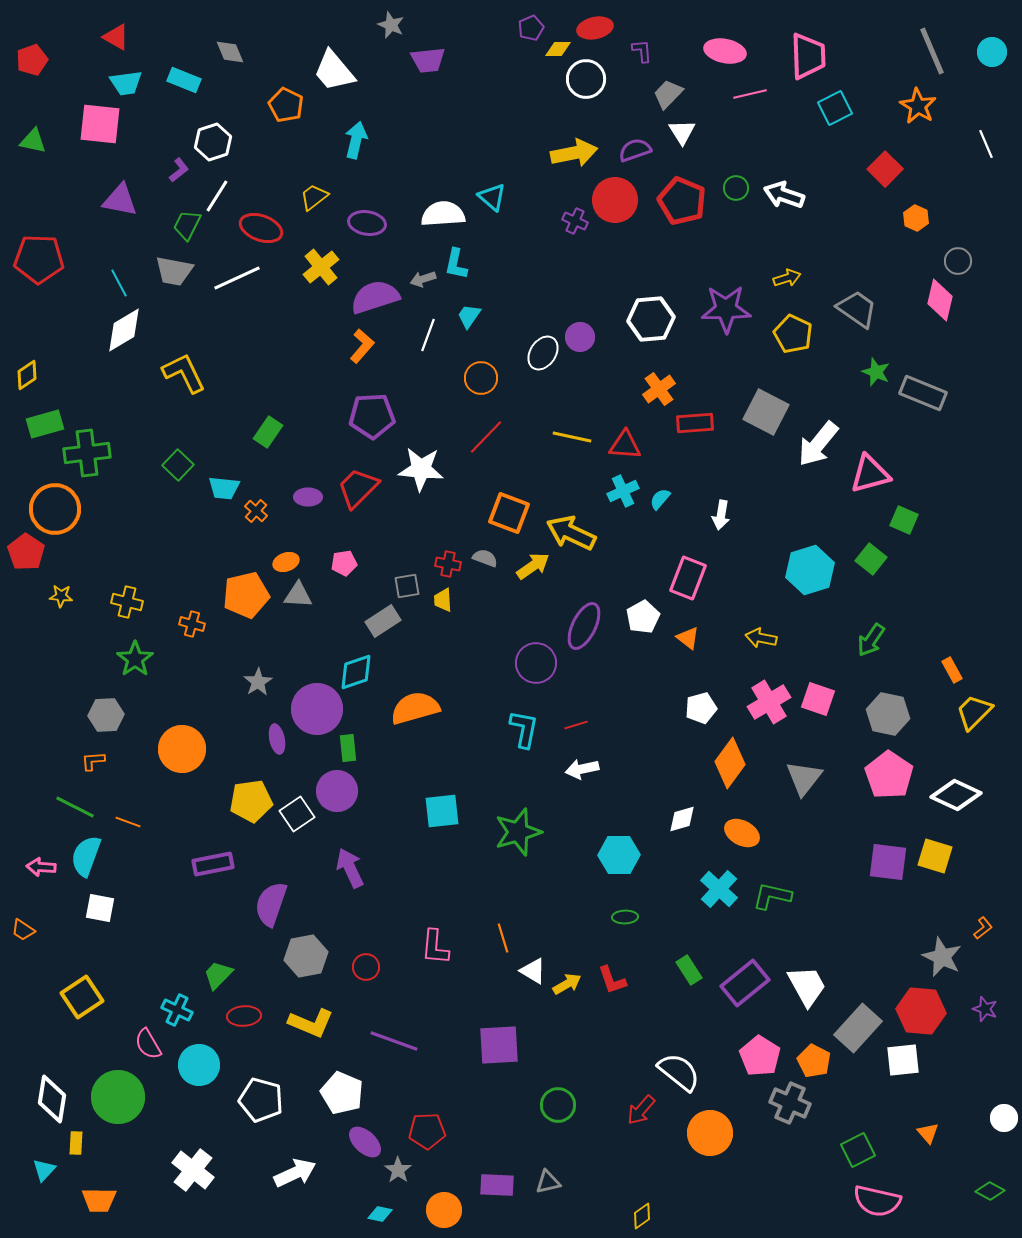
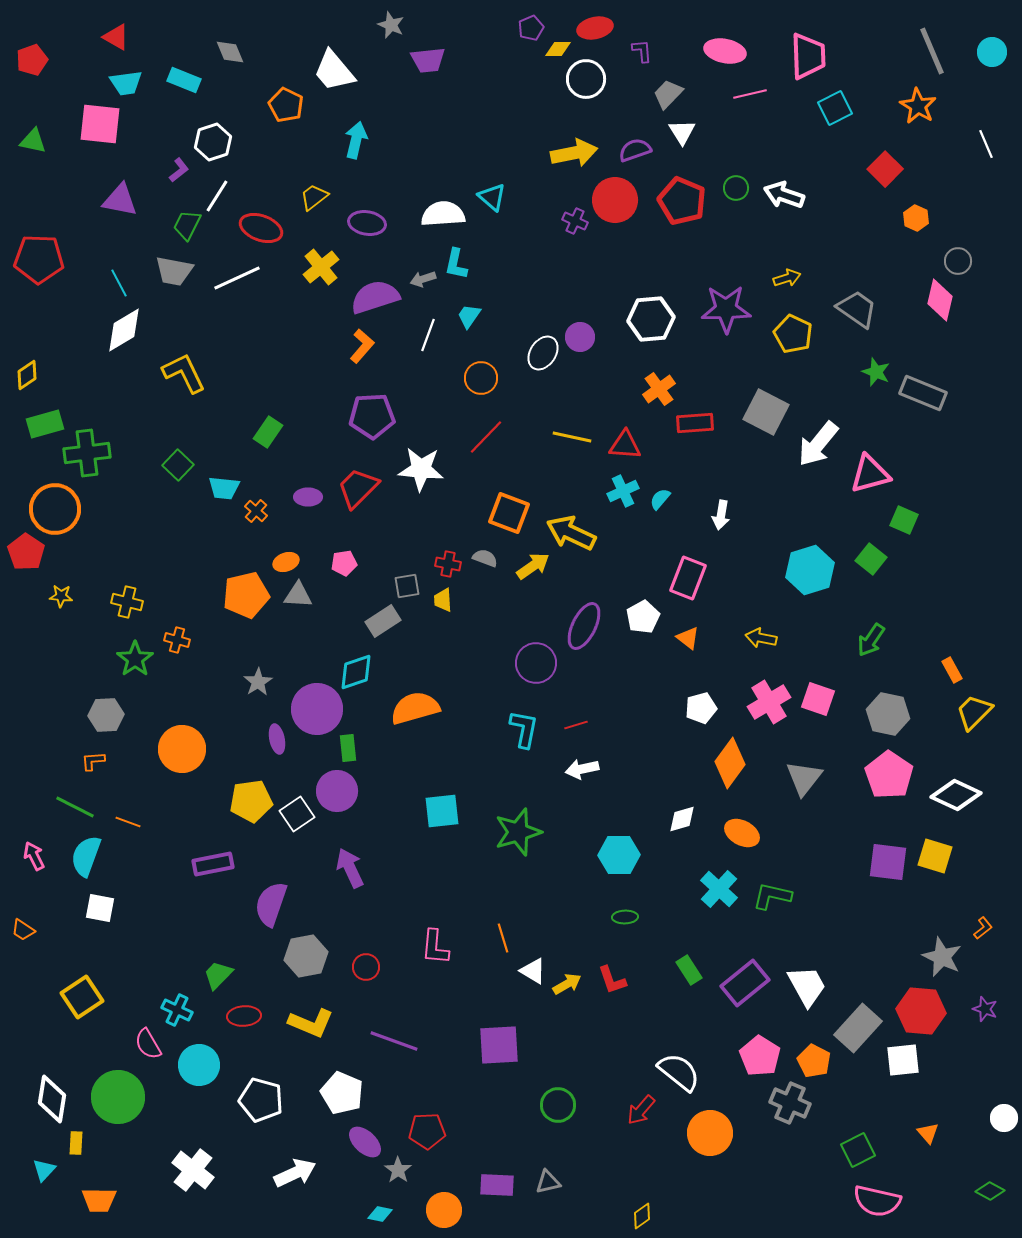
orange cross at (192, 624): moved 15 px left, 16 px down
pink arrow at (41, 867): moved 7 px left, 11 px up; rotated 60 degrees clockwise
